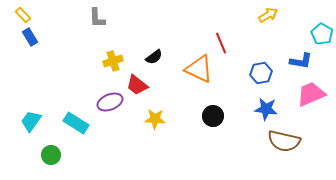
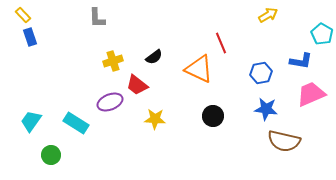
blue rectangle: rotated 12 degrees clockwise
